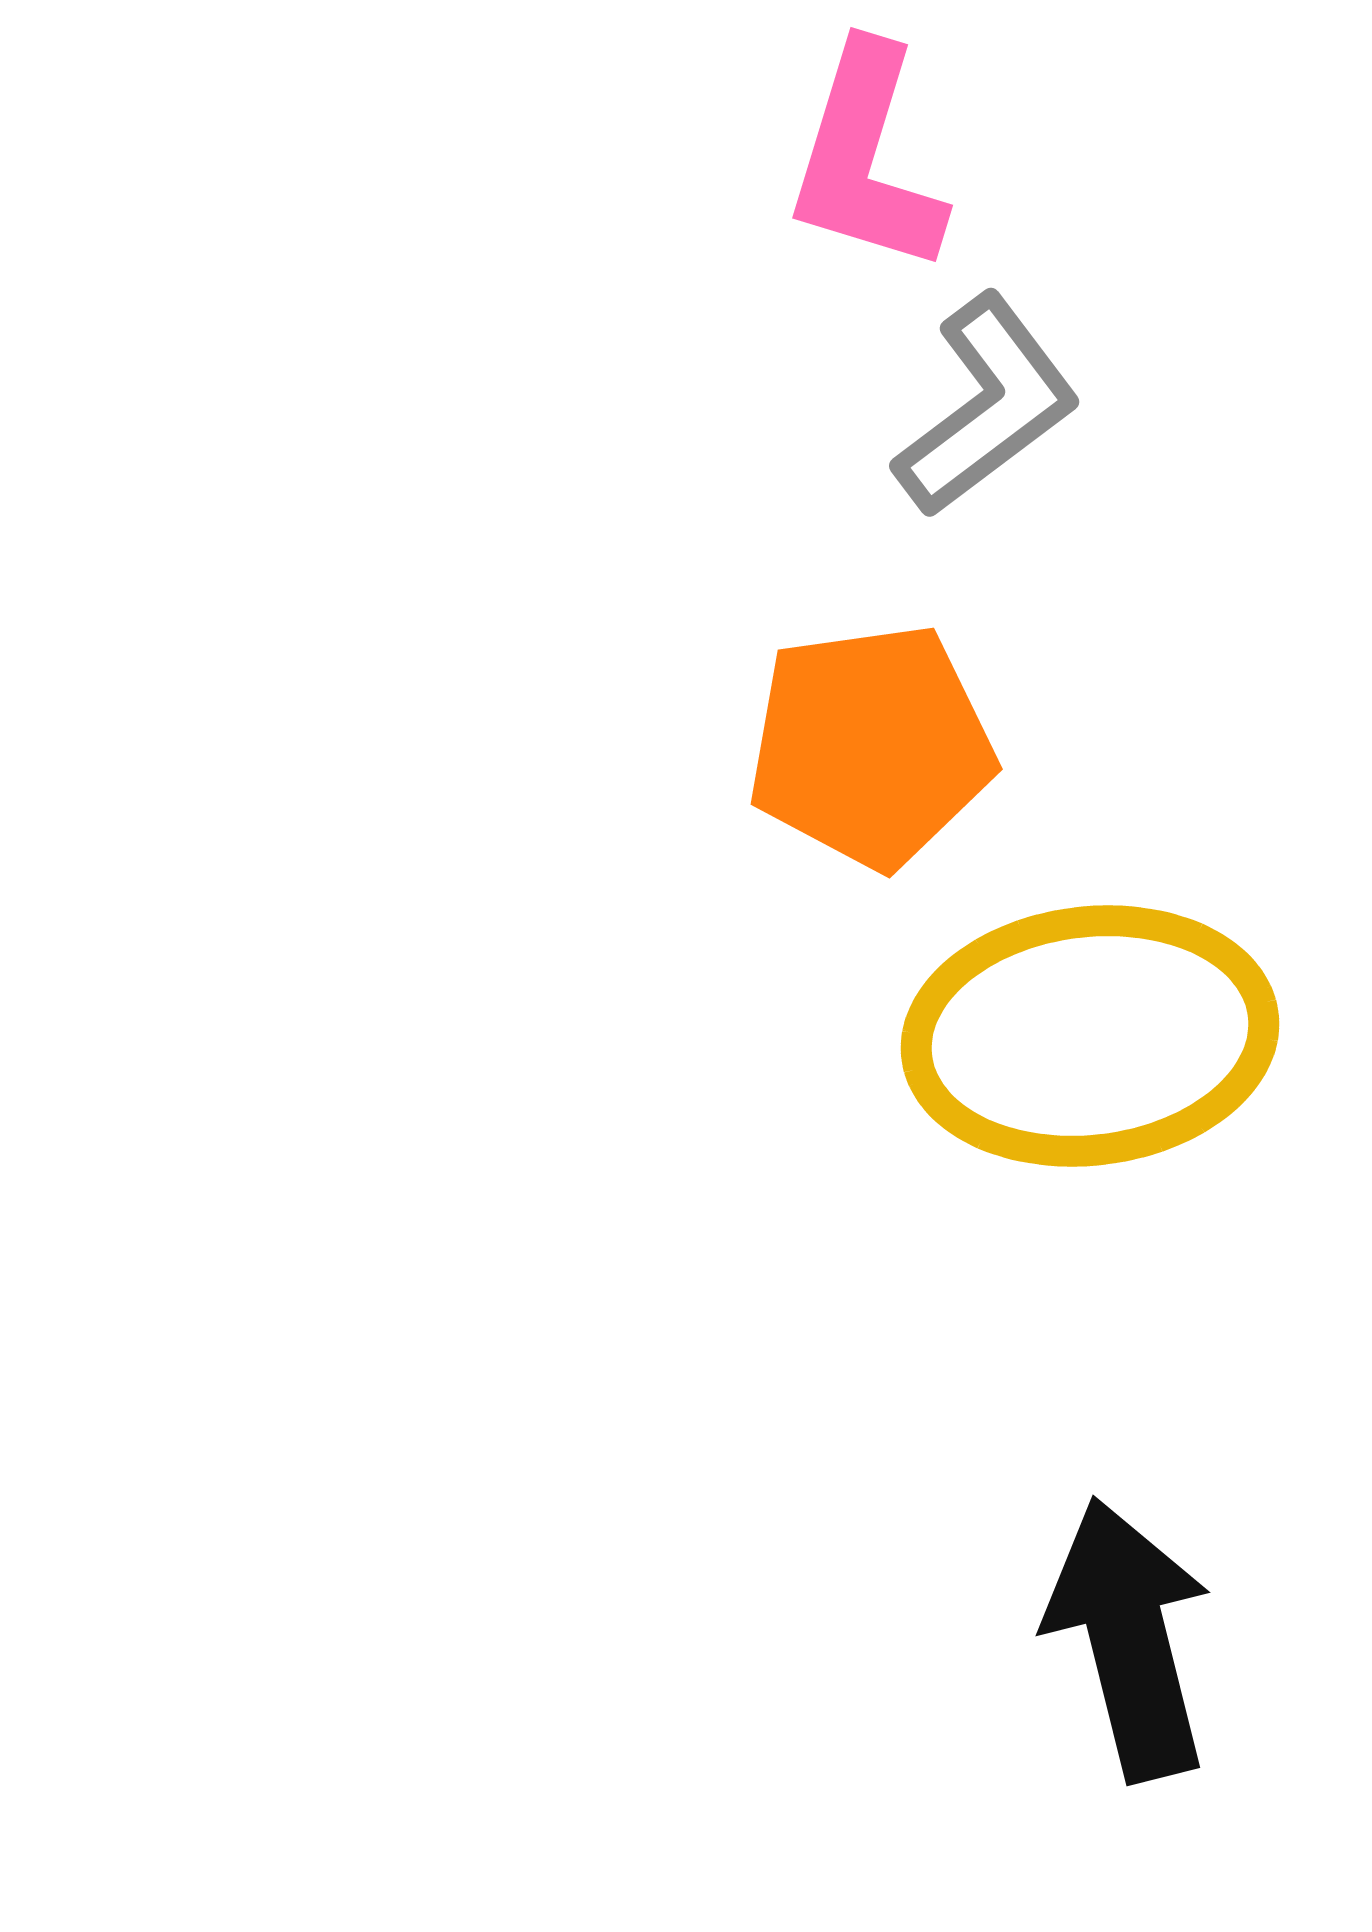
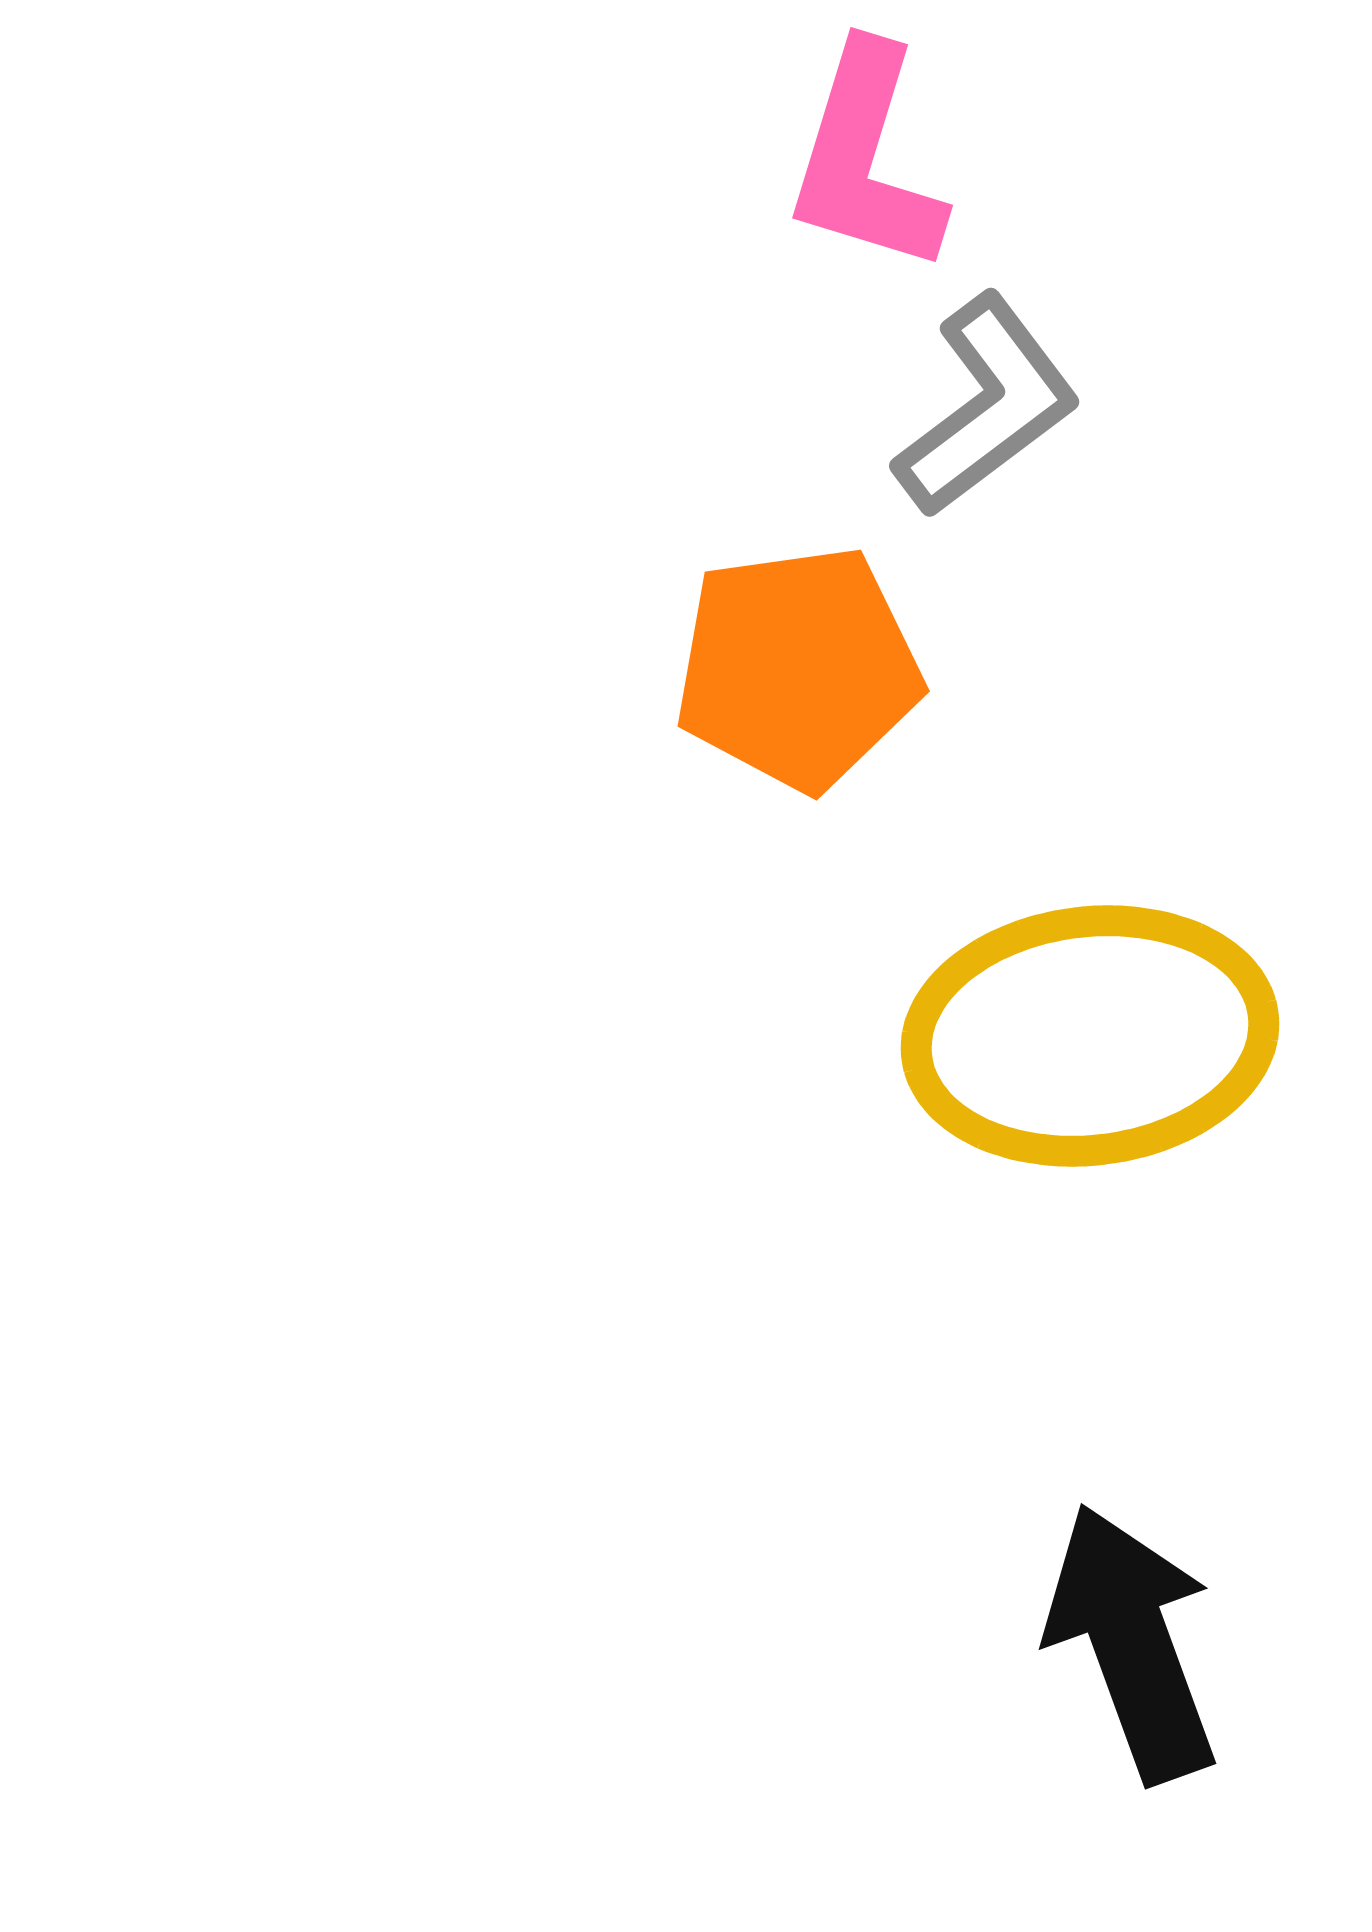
orange pentagon: moved 73 px left, 78 px up
black arrow: moved 3 px right, 4 px down; rotated 6 degrees counterclockwise
